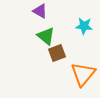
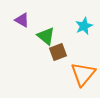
purple triangle: moved 18 px left, 9 px down
cyan star: rotated 30 degrees counterclockwise
brown square: moved 1 px right, 1 px up
